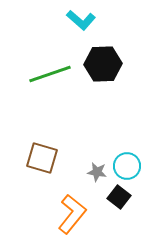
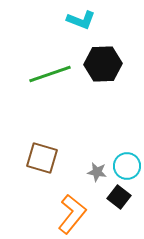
cyan L-shape: rotated 20 degrees counterclockwise
